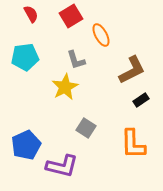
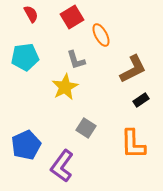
red square: moved 1 px right, 1 px down
brown L-shape: moved 1 px right, 1 px up
purple L-shape: rotated 112 degrees clockwise
